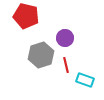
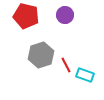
purple circle: moved 23 px up
red line: rotated 14 degrees counterclockwise
cyan rectangle: moved 5 px up
